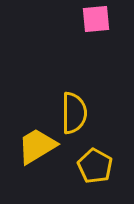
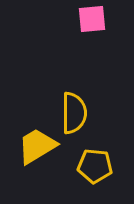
pink square: moved 4 px left
yellow pentagon: rotated 24 degrees counterclockwise
